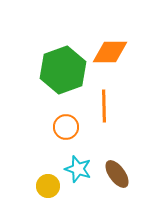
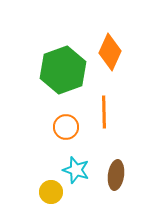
orange diamond: rotated 66 degrees counterclockwise
orange line: moved 6 px down
cyan star: moved 2 px left, 1 px down
brown ellipse: moved 1 px left, 1 px down; rotated 44 degrees clockwise
yellow circle: moved 3 px right, 6 px down
